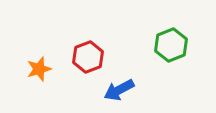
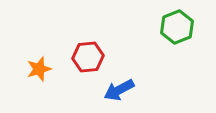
green hexagon: moved 6 px right, 18 px up
red hexagon: rotated 16 degrees clockwise
